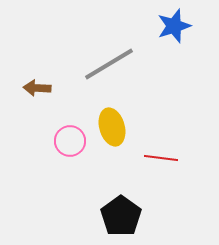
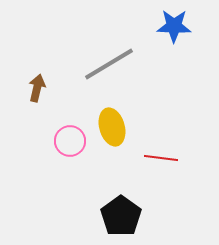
blue star: rotated 20 degrees clockwise
brown arrow: rotated 100 degrees clockwise
